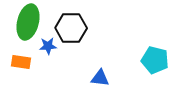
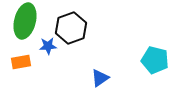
green ellipse: moved 3 px left, 1 px up
black hexagon: rotated 20 degrees counterclockwise
orange rectangle: rotated 18 degrees counterclockwise
blue triangle: rotated 42 degrees counterclockwise
